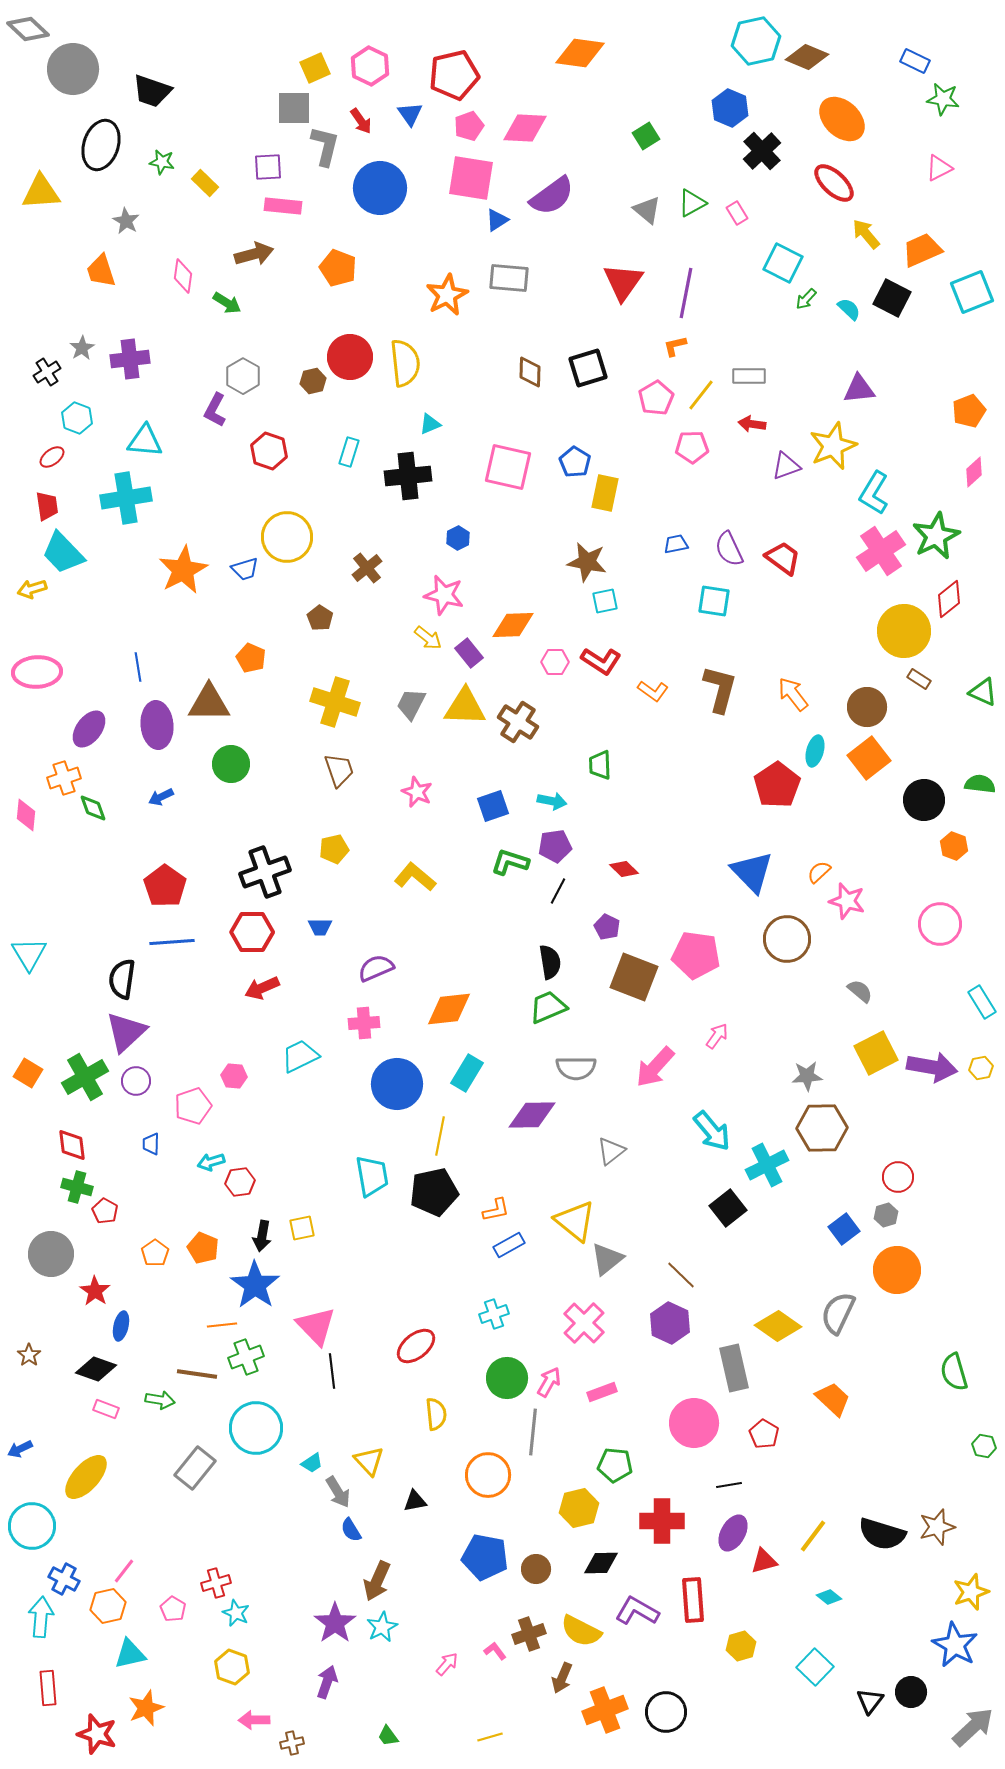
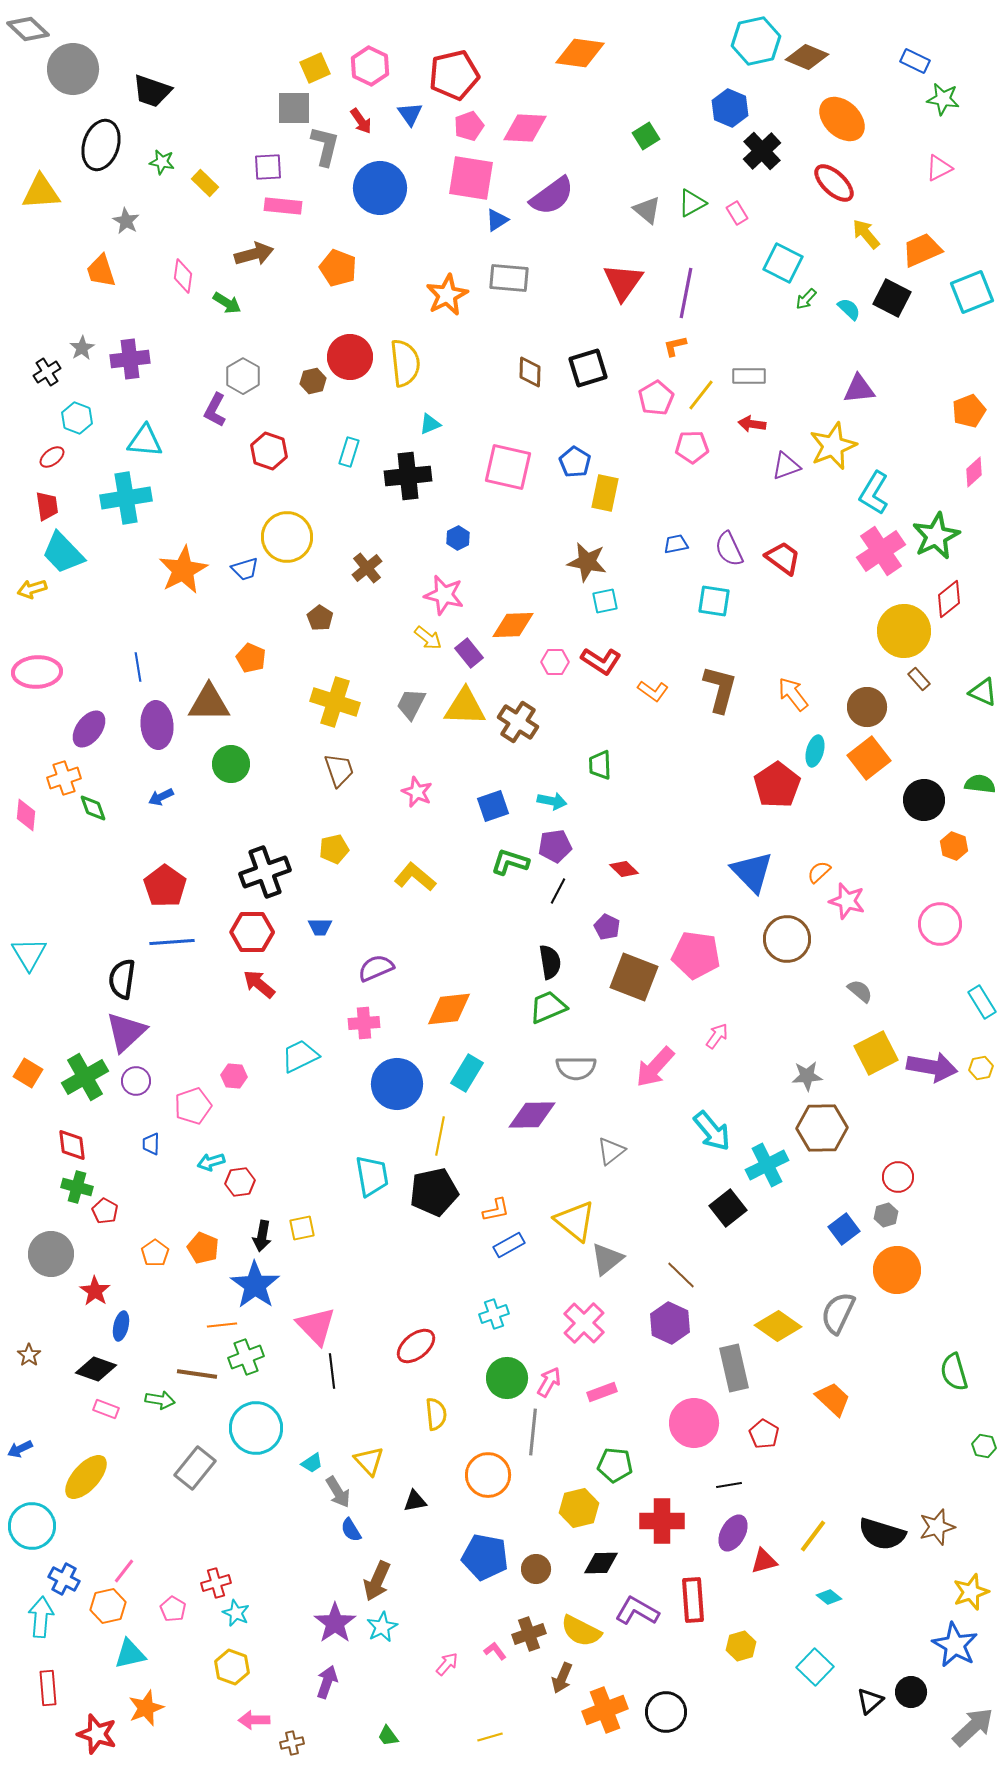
brown rectangle at (919, 679): rotated 15 degrees clockwise
red arrow at (262, 988): moved 3 px left, 4 px up; rotated 64 degrees clockwise
black triangle at (870, 1701): rotated 12 degrees clockwise
